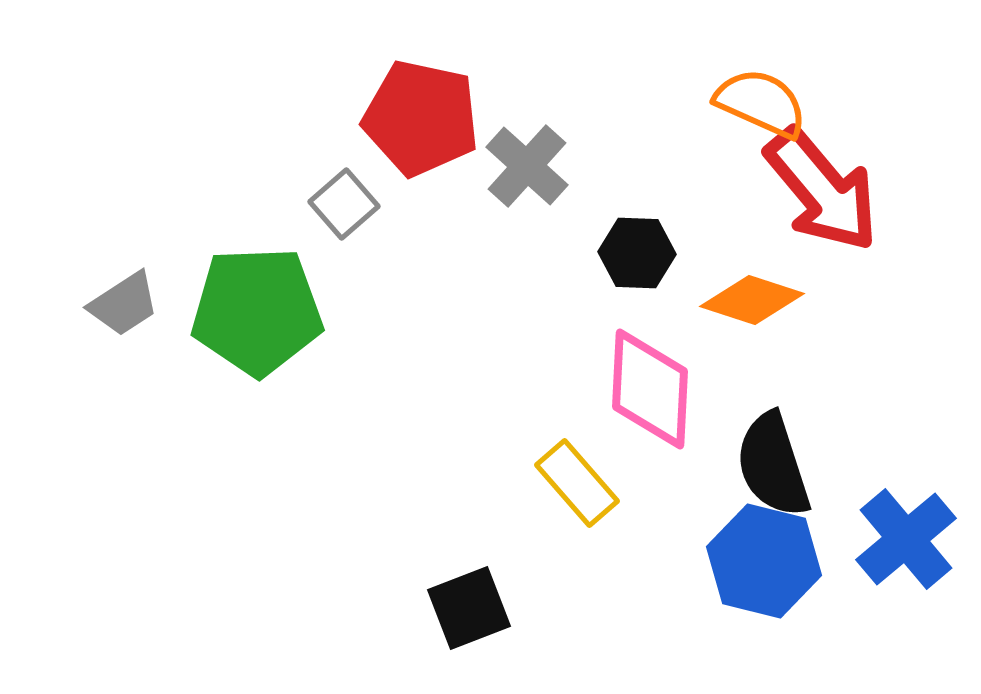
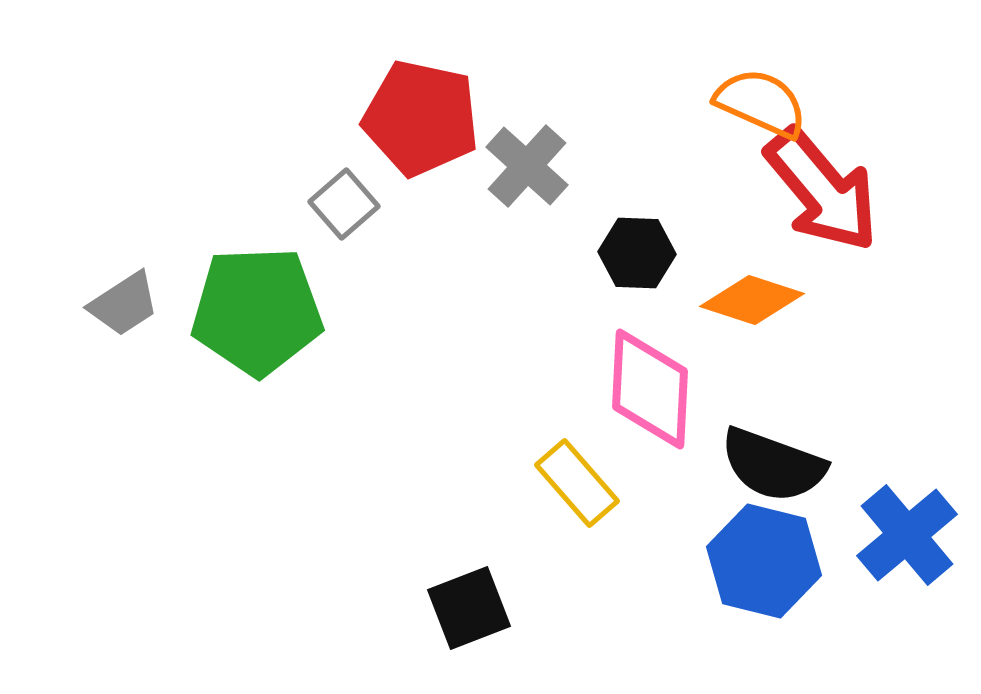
black semicircle: rotated 52 degrees counterclockwise
blue cross: moved 1 px right, 4 px up
